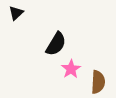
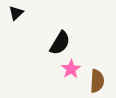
black semicircle: moved 4 px right, 1 px up
brown semicircle: moved 1 px left, 1 px up
